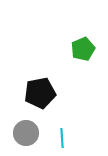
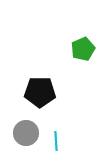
black pentagon: moved 1 px up; rotated 12 degrees clockwise
cyan line: moved 6 px left, 3 px down
